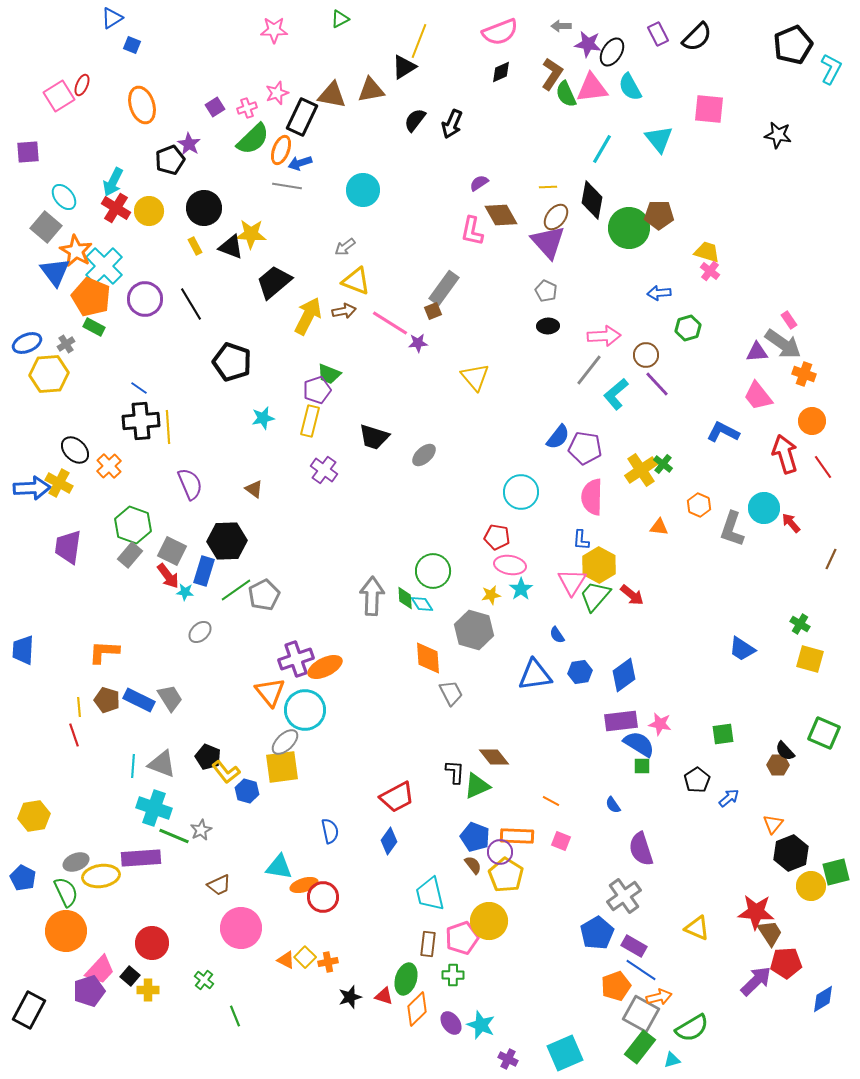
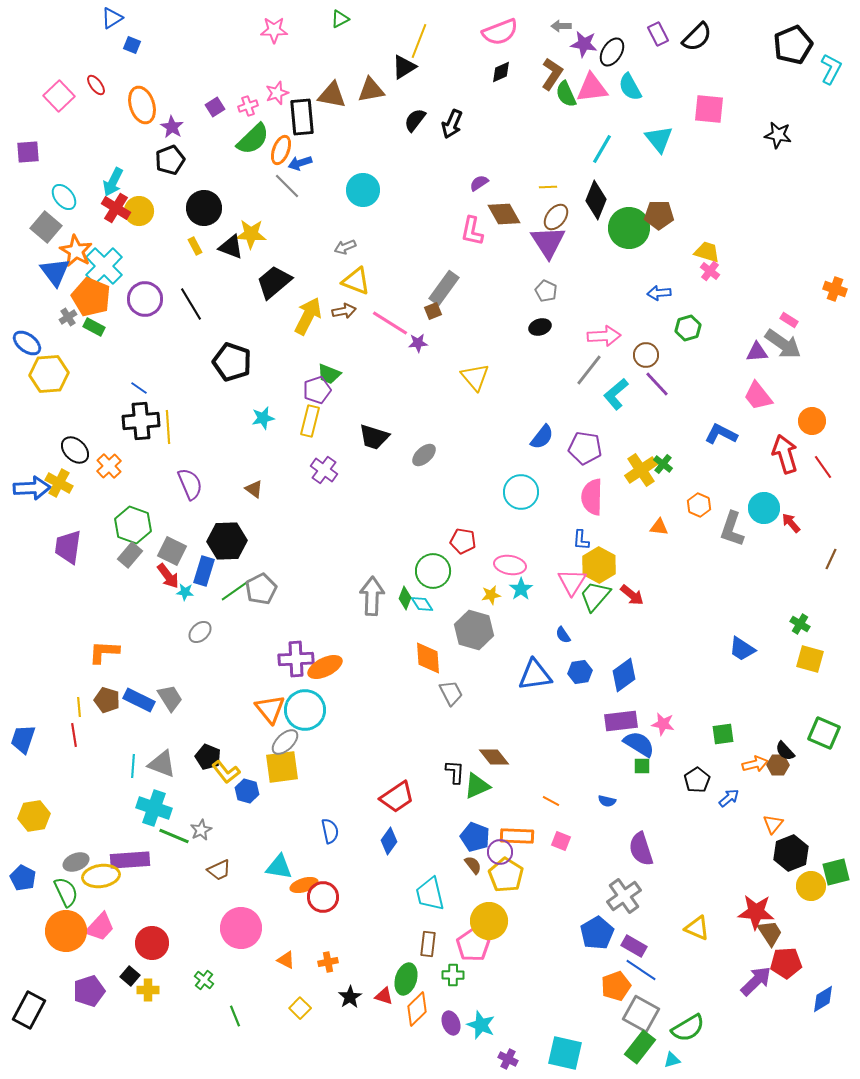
purple star at (588, 44): moved 4 px left
red ellipse at (82, 85): moved 14 px right; rotated 60 degrees counterclockwise
pink square at (59, 96): rotated 12 degrees counterclockwise
pink cross at (247, 108): moved 1 px right, 2 px up
black rectangle at (302, 117): rotated 30 degrees counterclockwise
purple star at (189, 144): moved 17 px left, 17 px up
gray line at (287, 186): rotated 36 degrees clockwise
black diamond at (592, 200): moved 4 px right; rotated 12 degrees clockwise
yellow circle at (149, 211): moved 10 px left
brown diamond at (501, 215): moved 3 px right, 1 px up
purple triangle at (548, 242): rotated 9 degrees clockwise
gray arrow at (345, 247): rotated 15 degrees clockwise
pink rectangle at (789, 320): rotated 24 degrees counterclockwise
black ellipse at (548, 326): moved 8 px left, 1 px down; rotated 15 degrees counterclockwise
blue ellipse at (27, 343): rotated 60 degrees clockwise
gray cross at (66, 344): moved 2 px right, 27 px up
orange cross at (804, 374): moved 31 px right, 85 px up
blue L-shape at (723, 432): moved 2 px left, 2 px down
blue semicircle at (558, 437): moved 16 px left
red pentagon at (497, 537): moved 34 px left, 4 px down
gray pentagon at (264, 595): moved 3 px left, 6 px up
green diamond at (405, 598): rotated 25 degrees clockwise
blue semicircle at (557, 635): moved 6 px right
blue trapezoid at (23, 650): moved 89 px down; rotated 16 degrees clockwise
purple cross at (296, 659): rotated 16 degrees clockwise
orange triangle at (270, 692): moved 17 px down
pink star at (660, 724): moved 3 px right
red line at (74, 735): rotated 10 degrees clockwise
red trapezoid at (397, 797): rotated 6 degrees counterclockwise
blue semicircle at (613, 805): moved 6 px left, 4 px up; rotated 42 degrees counterclockwise
purple rectangle at (141, 858): moved 11 px left, 2 px down
brown trapezoid at (219, 885): moved 15 px up
pink pentagon at (462, 938): moved 11 px right, 7 px down; rotated 16 degrees counterclockwise
yellow square at (305, 957): moved 5 px left, 51 px down
pink trapezoid at (100, 970): moved 43 px up
black star at (350, 997): rotated 15 degrees counterclockwise
orange arrow at (659, 997): moved 96 px right, 233 px up
purple ellipse at (451, 1023): rotated 15 degrees clockwise
green semicircle at (692, 1028): moved 4 px left
cyan square at (565, 1053): rotated 36 degrees clockwise
